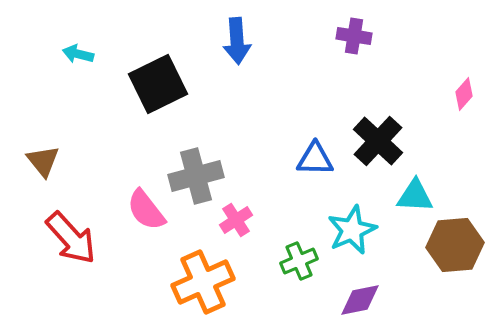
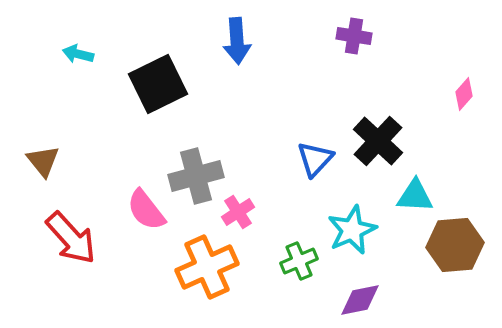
blue triangle: rotated 48 degrees counterclockwise
pink cross: moved 2 px right, 8 px up
orange cross: moved 4 px right, 15 px up
